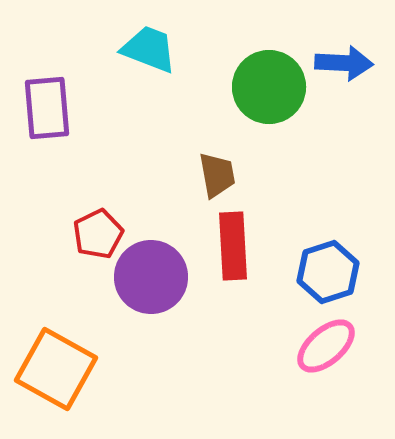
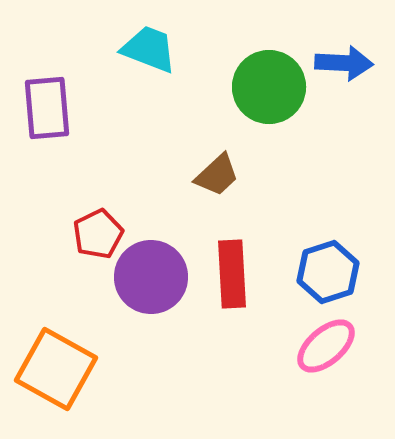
brown trapezoid: rotated 57 degrees clockwise
red rectangle: moved 1 px left, 28 px down
